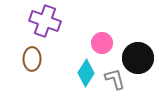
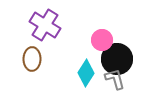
purple cross: moved 4 px down; rotated 12 degrees clockwise
pink circle: moved 3 px up
black circle: moved 21 px left, 1 px down
